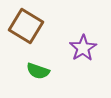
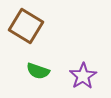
purple star: moved 28 px down
